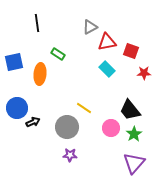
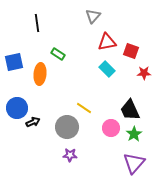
gray triangle: moved 3 px right, 11 px up; rotated 21 degrees counterclockwise
black trapezoid: rotated 15 degrees clockwise
